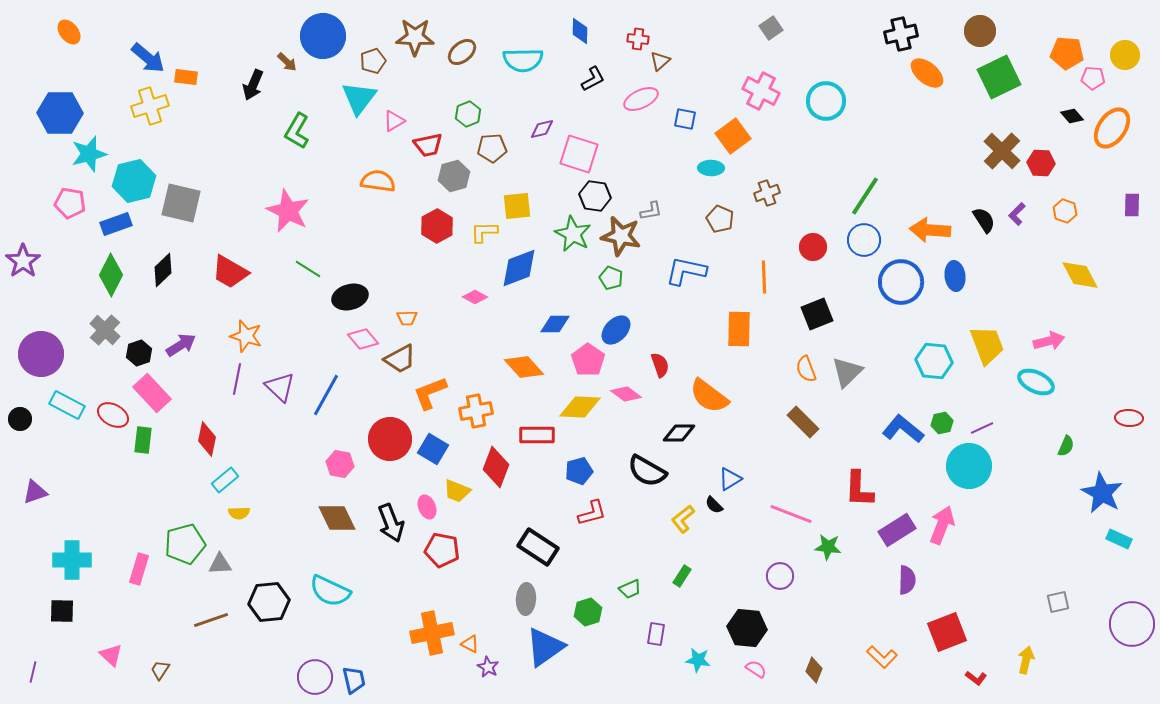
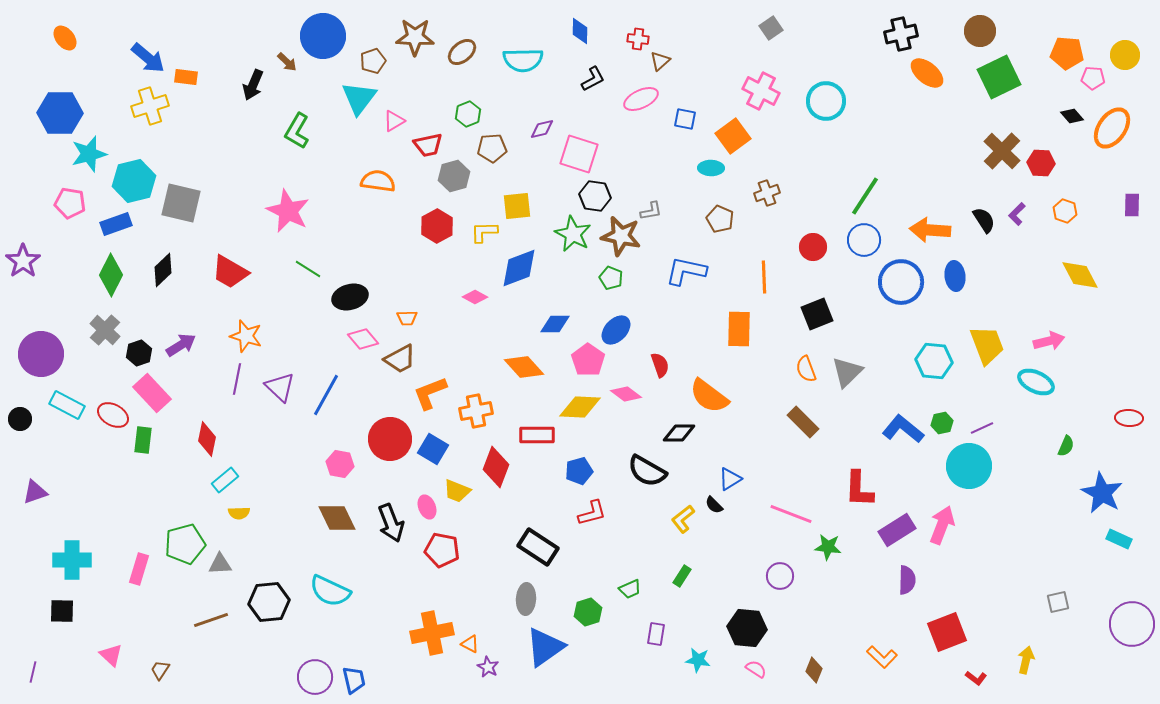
orange ellipse at (69, 32): moved 4 px left, 6 px down
